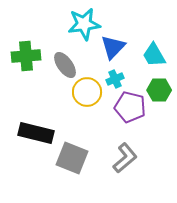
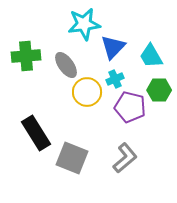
cyan trapezoid: moved 3 px left, 1 px down
gray ellipse: moved 1 px right
black rectangle: rotated 44 degrees clockwise
